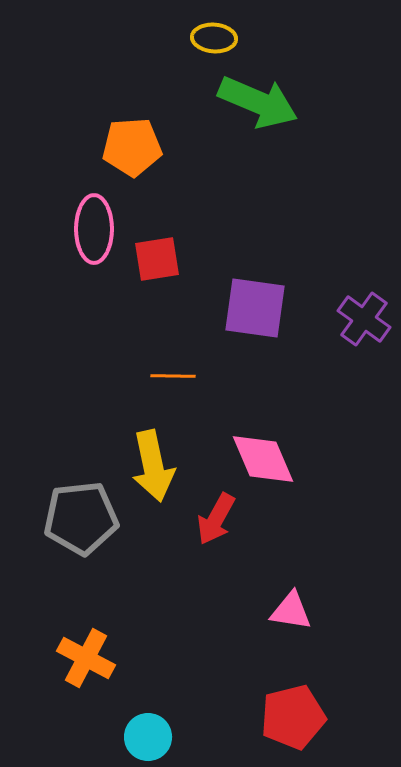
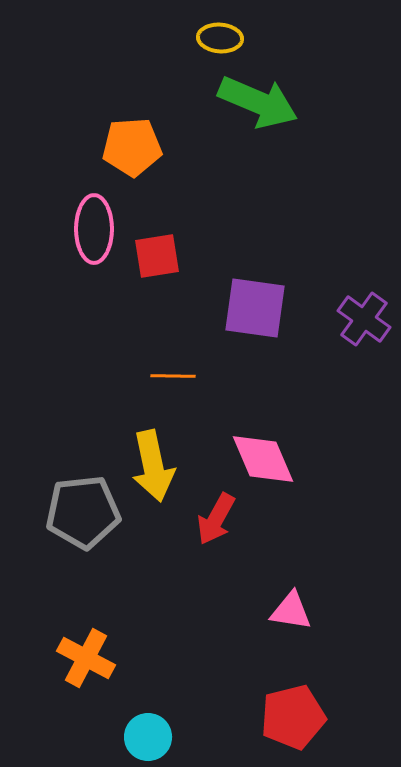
yellow ellipse: moved 6 px right
red square: moved 3 px up
gray pentagon: moved 2 px right, 6 px up
